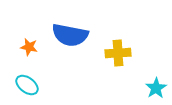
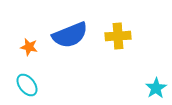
blue semicircle: rotated 33 degrees counterclockwise
yellow cross: moved 17 px up
cyan ellipse: rotated 15 degrees clockwise
